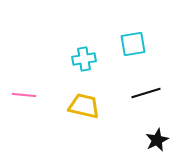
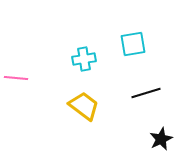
pink line: moved 8 px left, 17 px up
yellow trapezoid: rotated 24 degrees clockwise
black star: moved 4 px right, 1 px up
